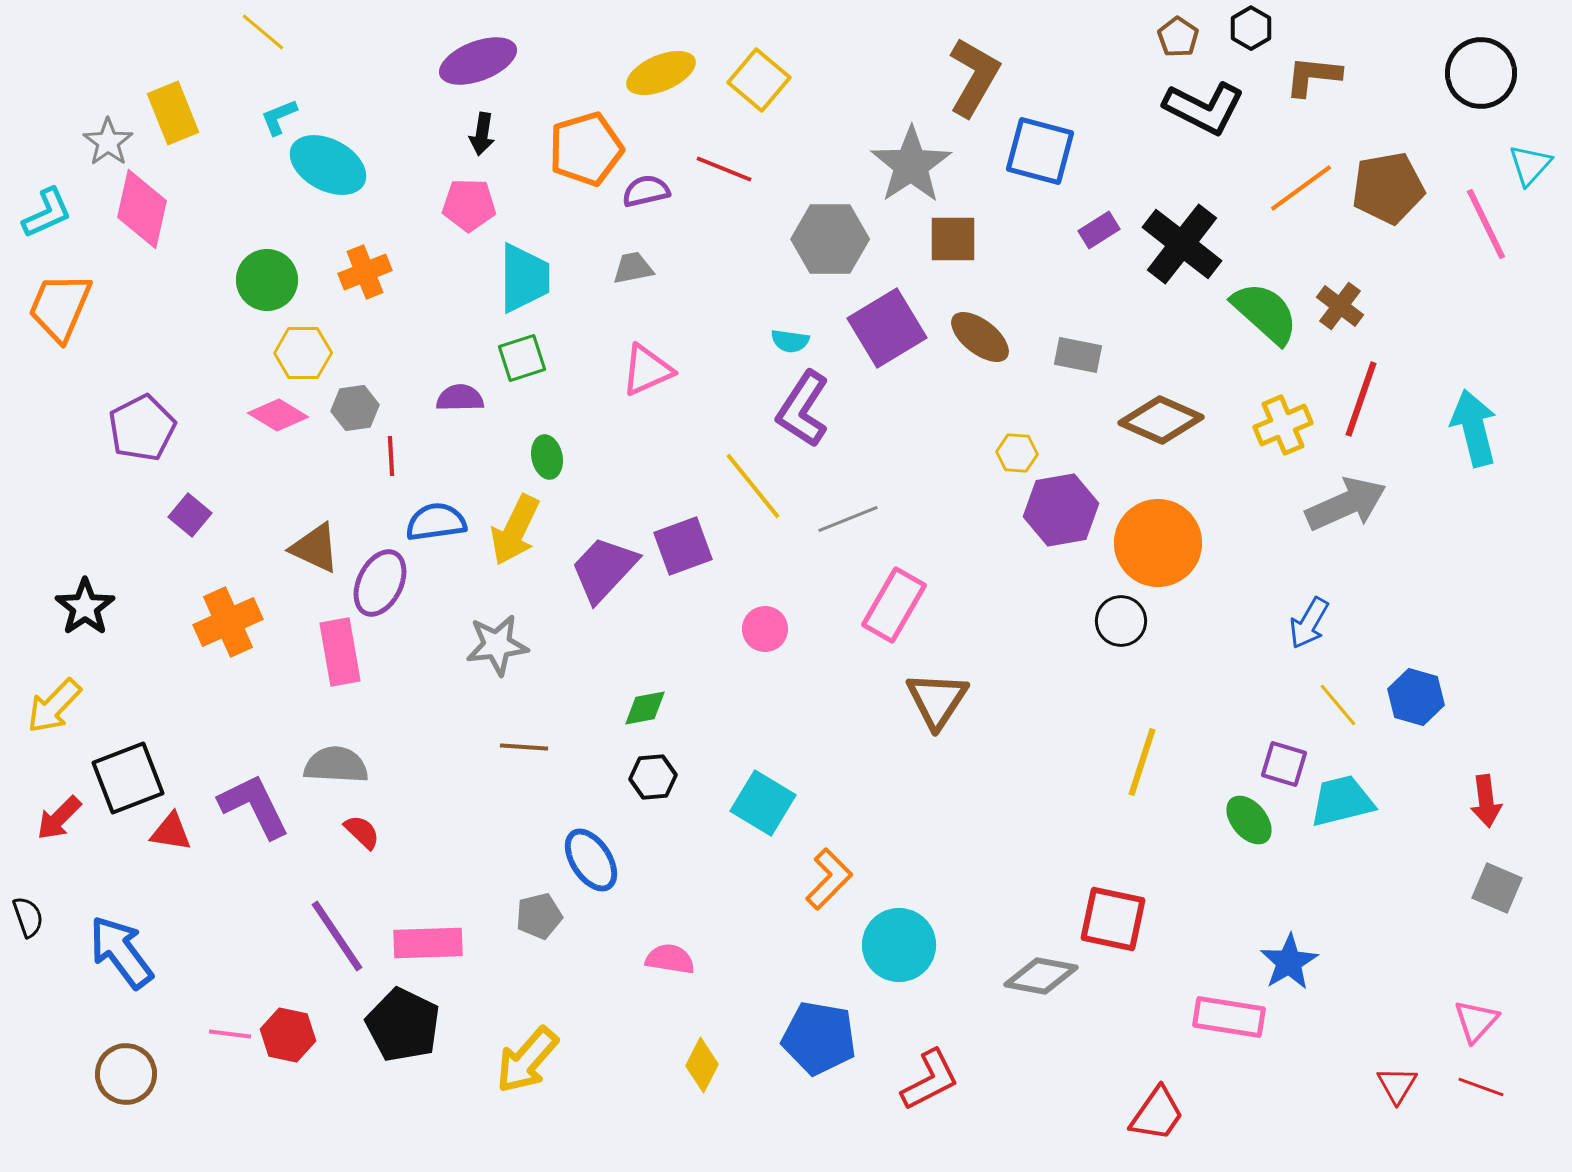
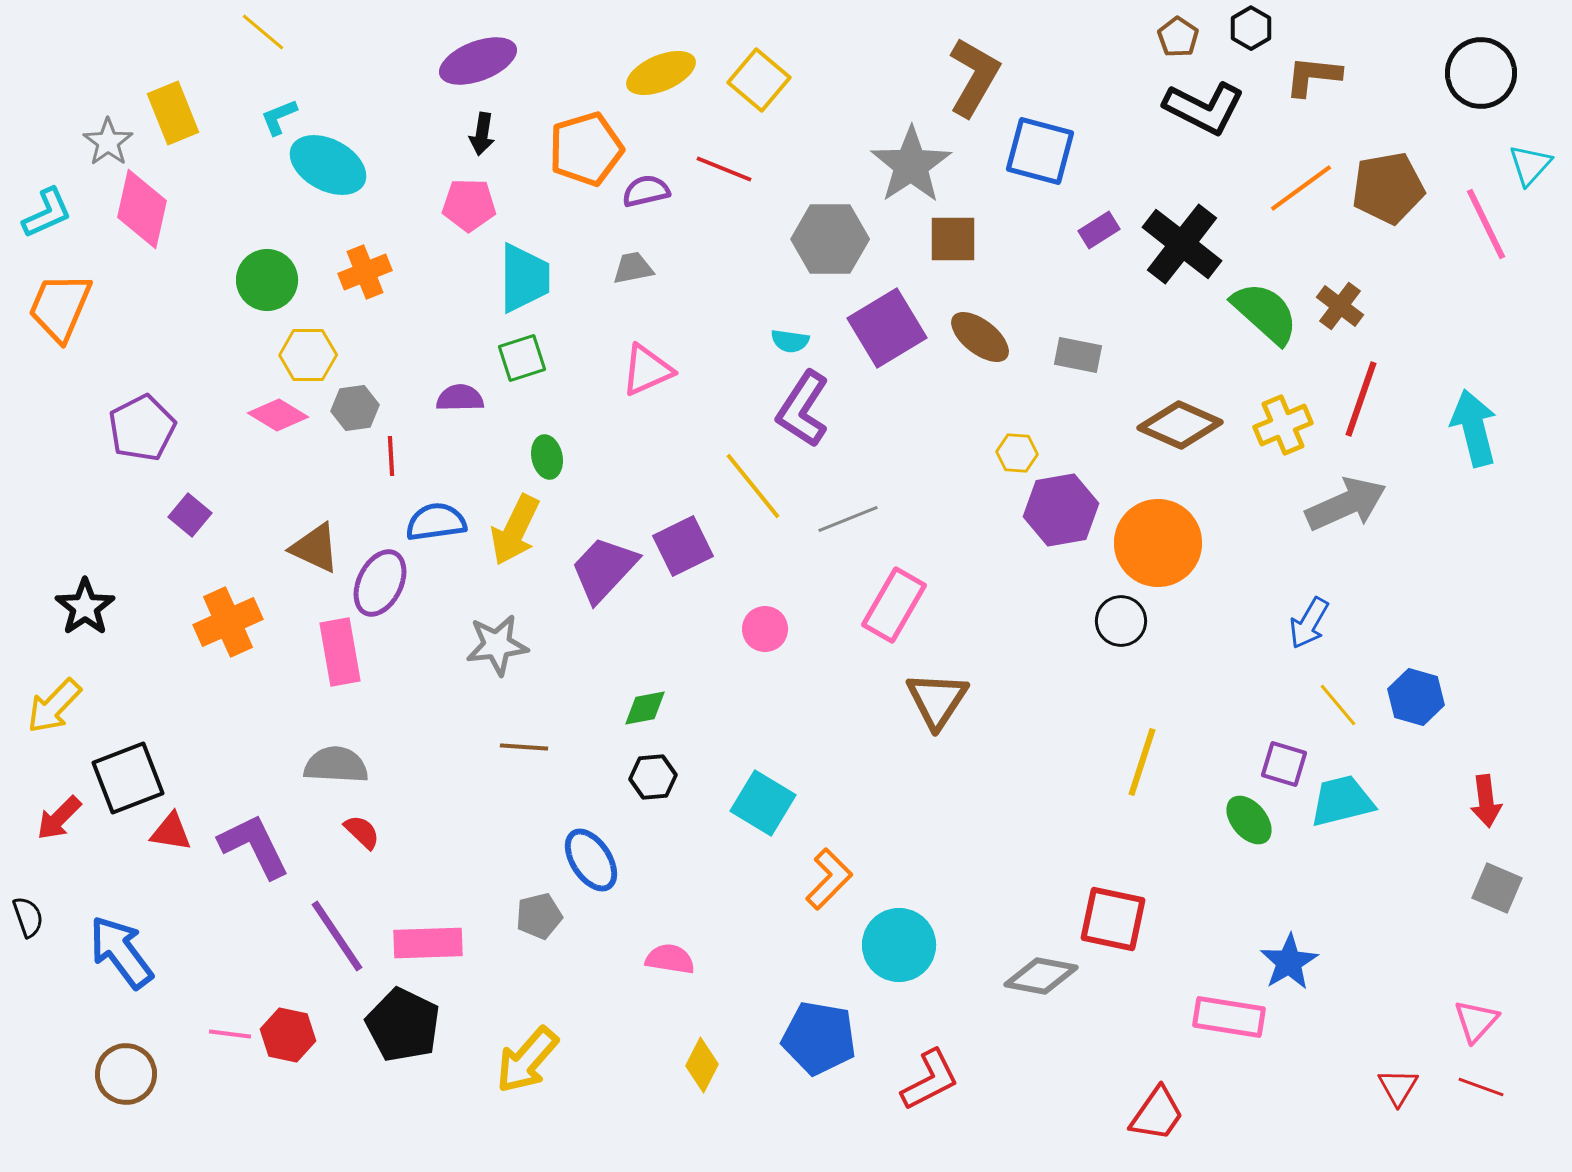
yellow hexagon at (303, 353): moved 5 px right, 2 px down
brown diamond at (1161, 420): moved 19 px right, 5 px down
purple square at (683, 546): rotated 6 degrees counterclockwise
purple L-shape at (254, 806): moved 40 px down
red triangle at (1397, 1085): moved 1 px right, 2 px down
